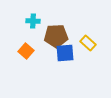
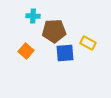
cyan cross: moved 5 px up
brown pentagon: moved 2 px left, 5 px up
yellow rectangle: rotated 14 degrees counterclockwise
